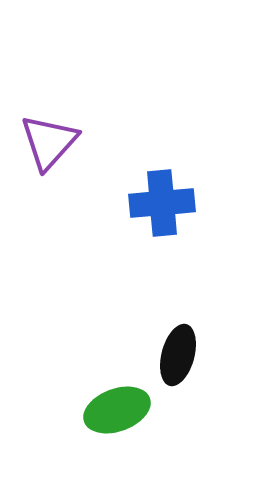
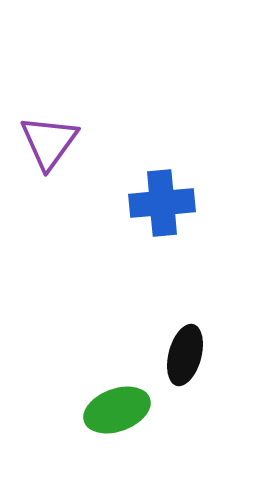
purple triangle: rotated 6 degrees counterclockwise
black ellipse: moved 7 px right
